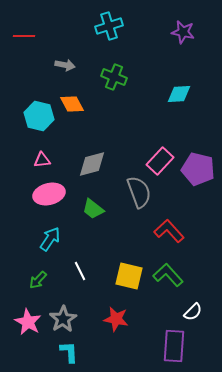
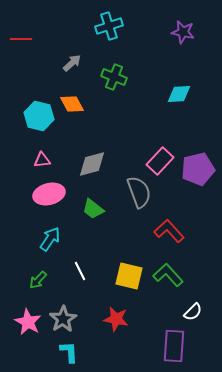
red line: moved 3 px left, 3 px down
gray arrow: moved 7 px right, 2 px up; rotated 54 degrees counterclockwise
purple pentagon: rotated 28 degrees counterclockwise
